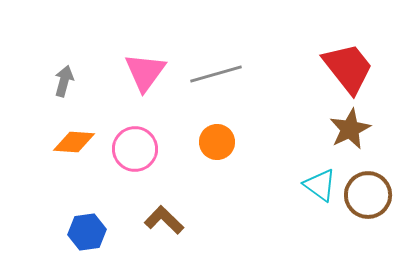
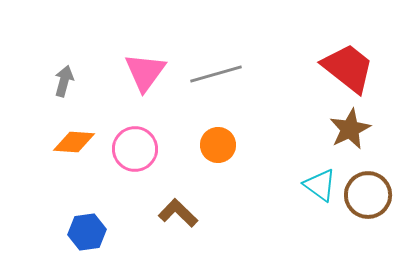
red trapezoid: rotated 14 degrees counterclockwise
orange circle: moved 1 px right, 3 px down
brown L-shape: moved 14 px right, 7 px up
